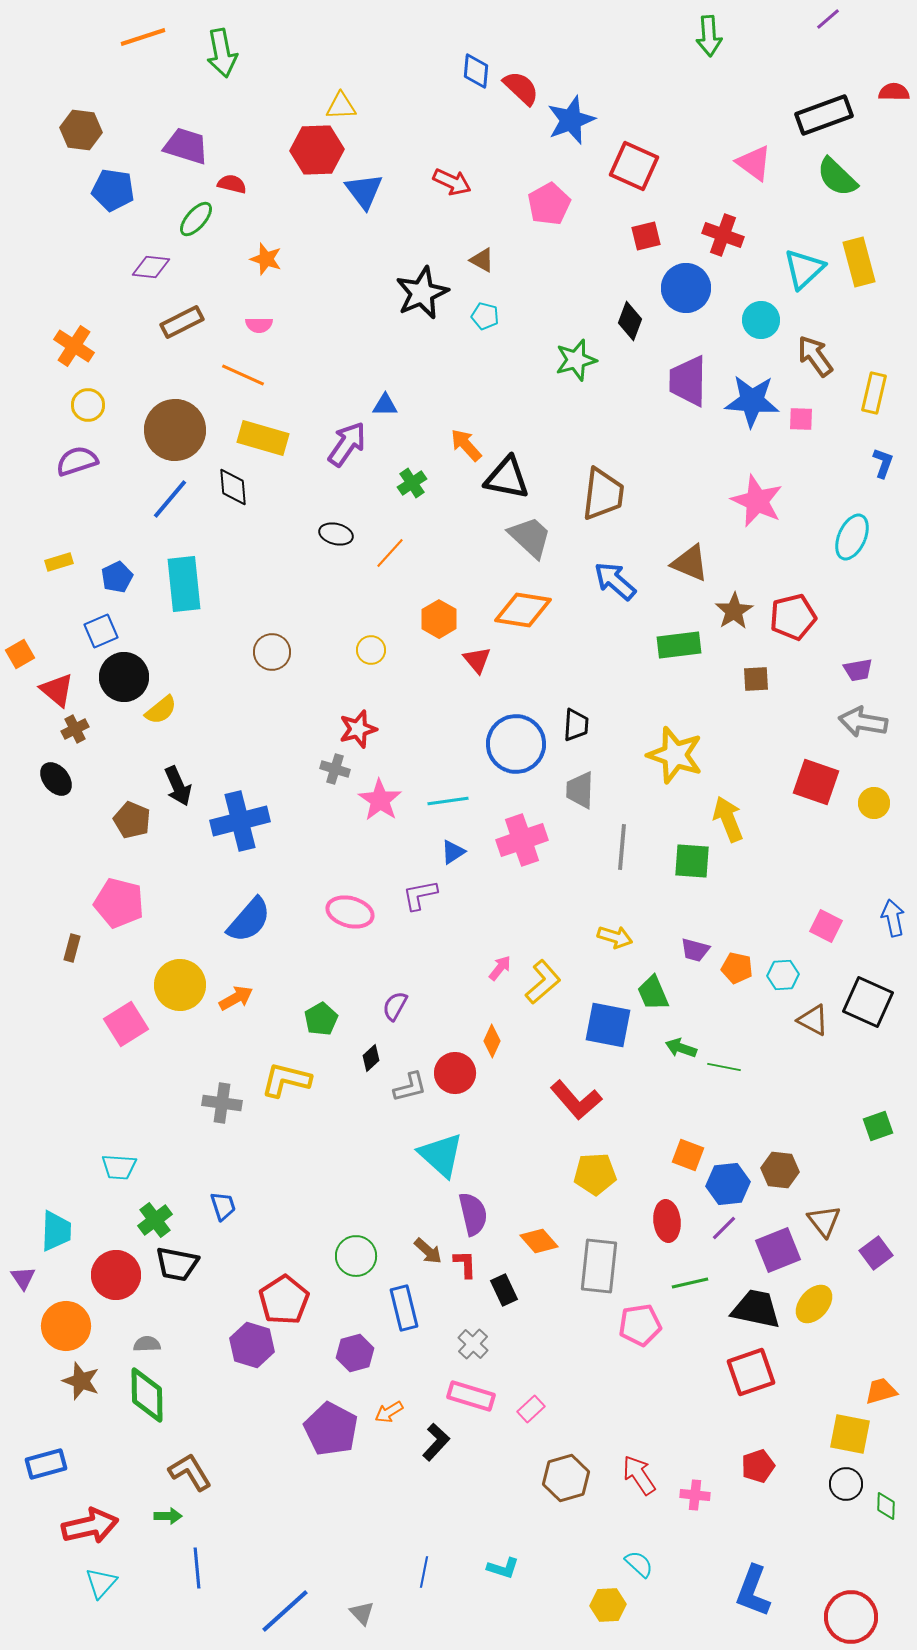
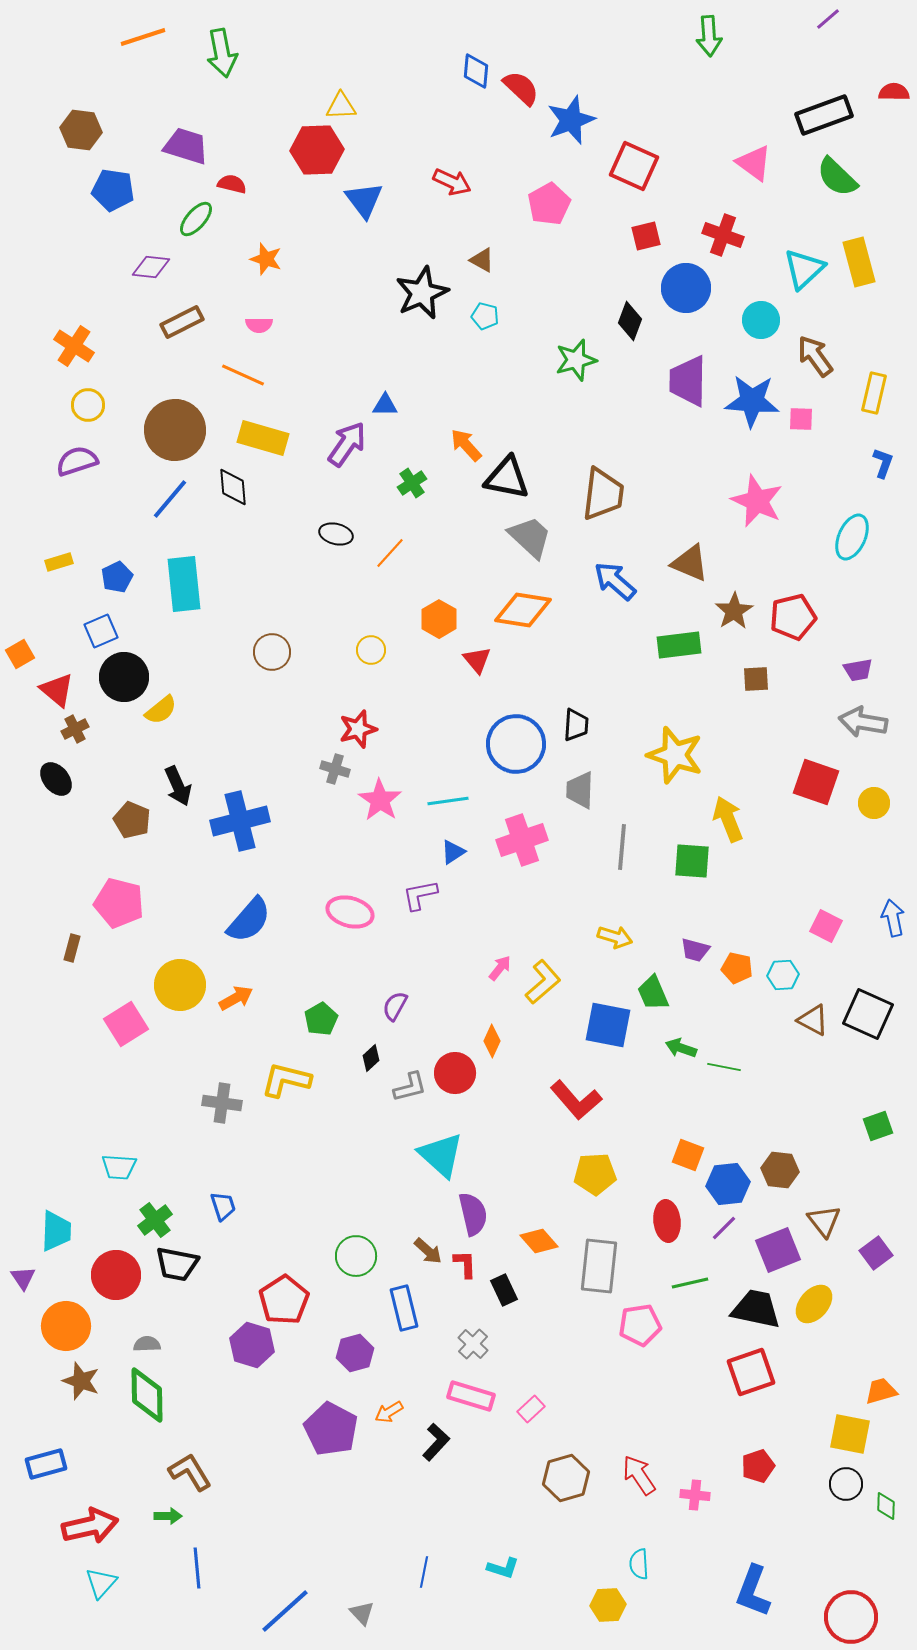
blue triangle at (364, 191): moved 9 px down
black square at (868, 1002): moved 12 px down
cyan semicircle at (639, 1564): rotated 136 degrees counterclockwise
